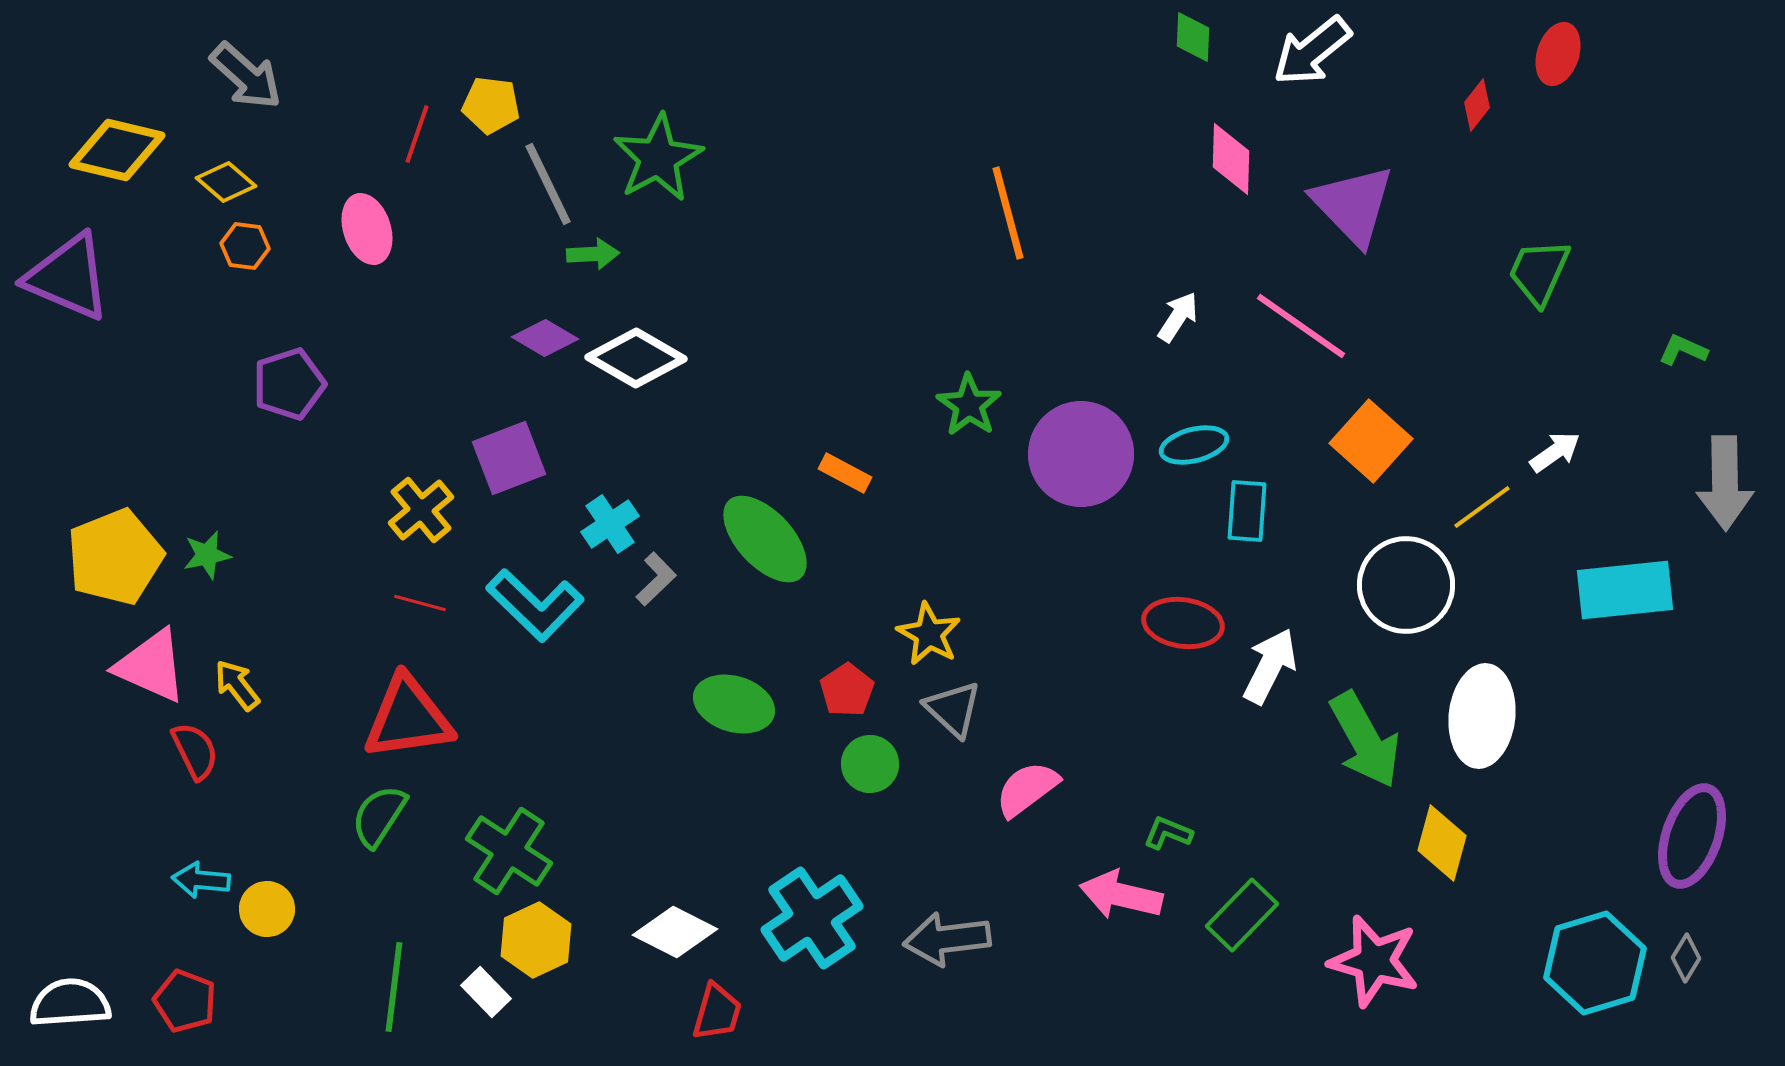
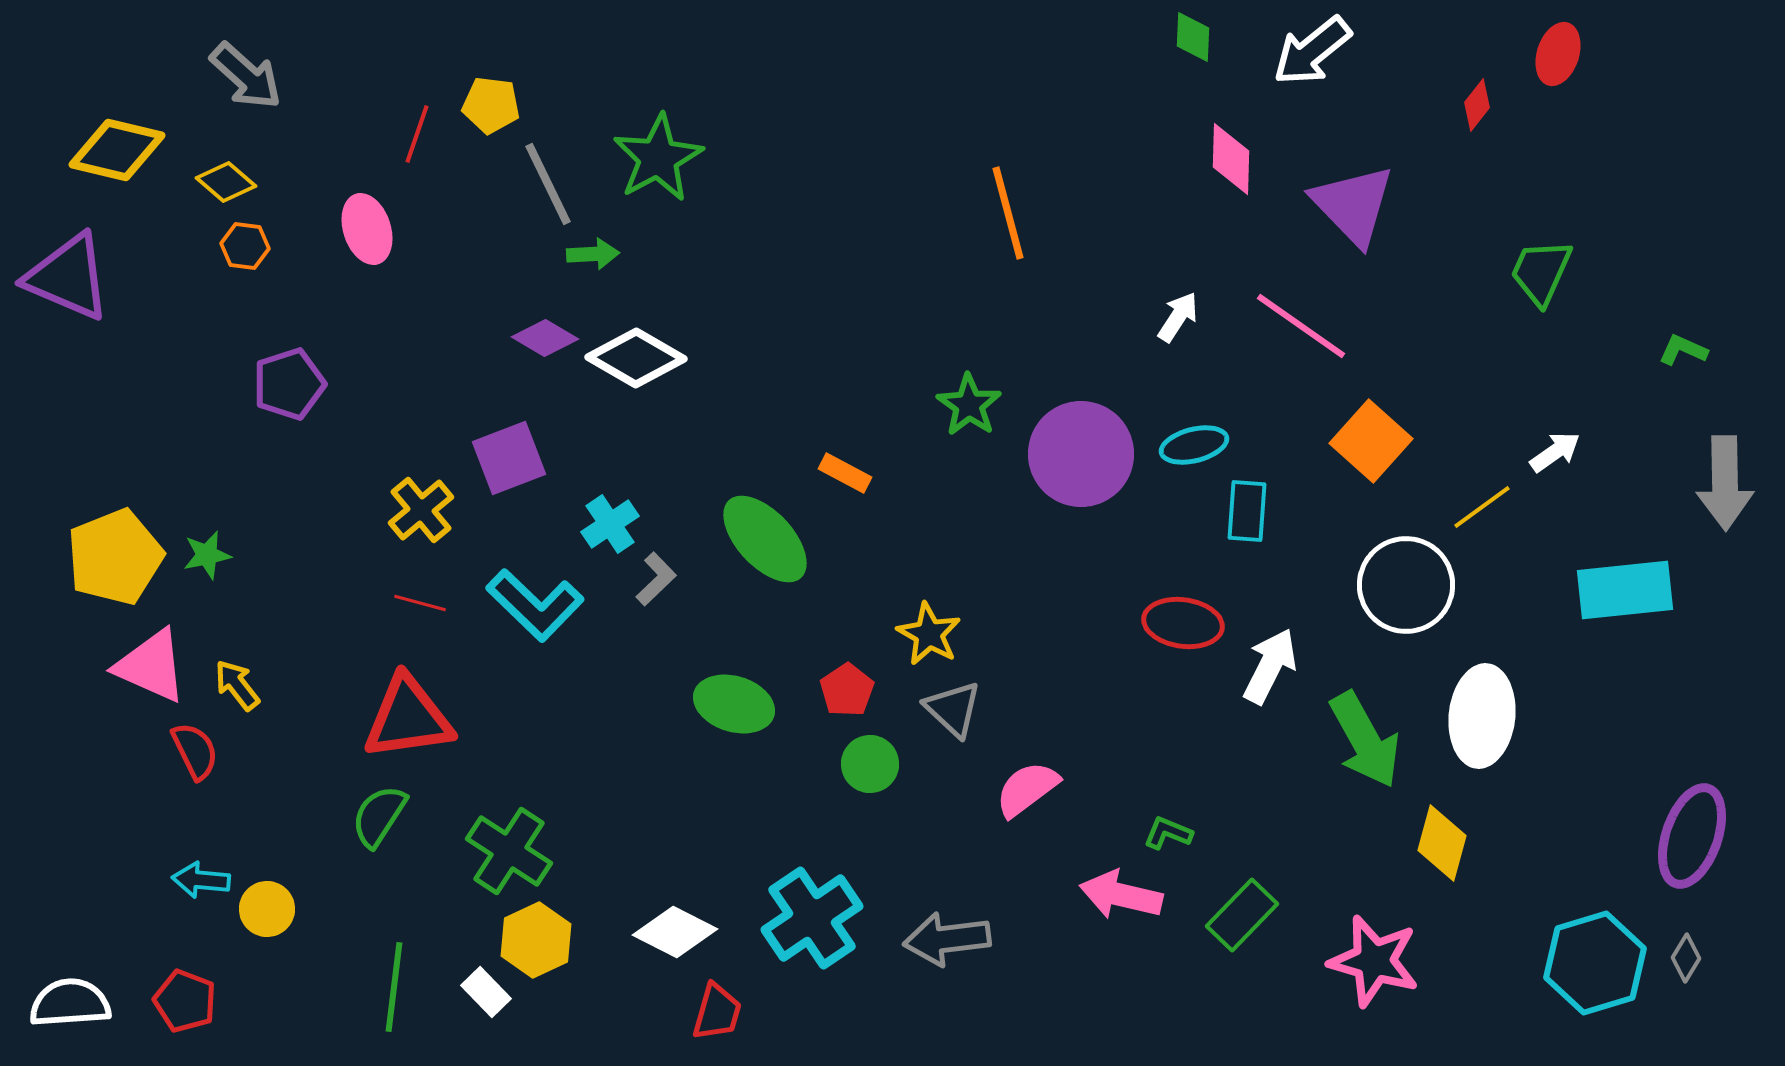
green trapezoid at (1539, 272): moved 2 px right
